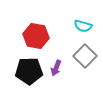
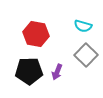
red hexagon: moved 2 px up
gray square: moved 1 px right, 1 px up
purple arrow: moved 1 px right, 4 px down
